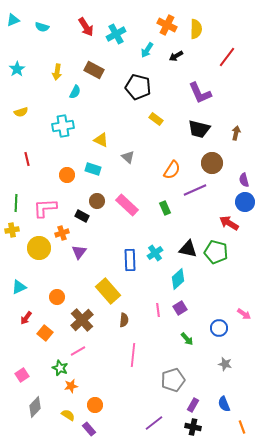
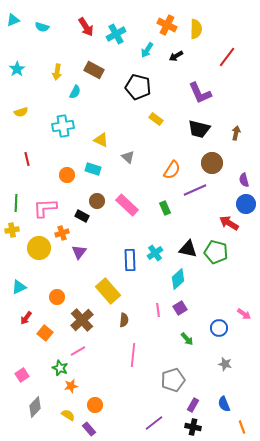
blue circle at (245, 202): moved 1 px right, 2 px down
